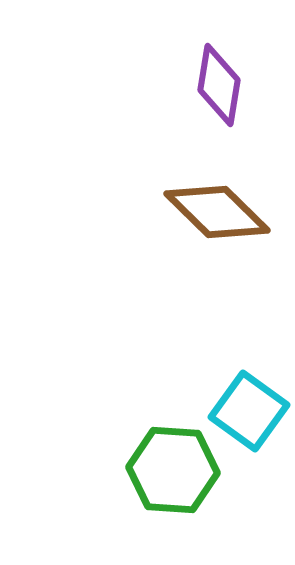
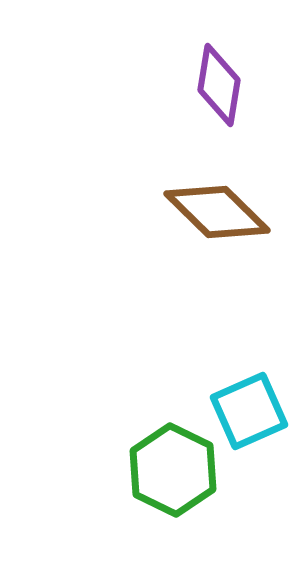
cyan square: rotated 30 degrees clockwise
green hexagon: rotated 22 degrees clockwise
